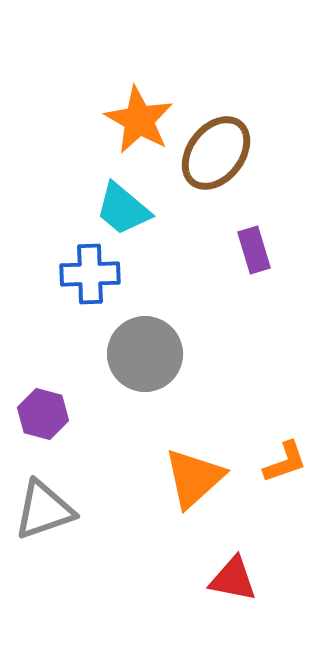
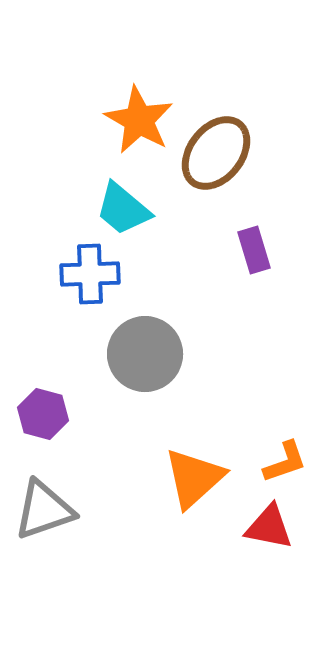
red triangle: moved 36 px right, 52 px up
